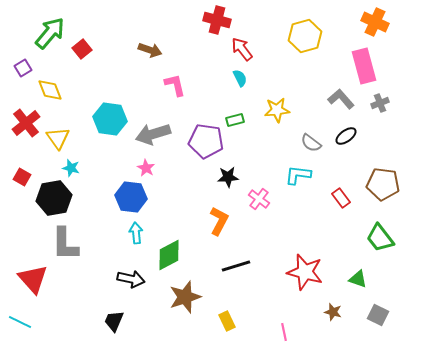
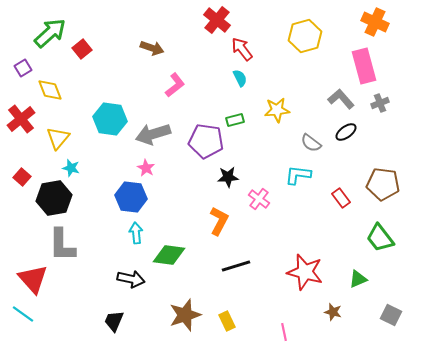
red cross at (217, 20): rotated 24 degrees clockwise
green arrow at (50, 33): rotated 8 degrees clockwise
brown arrow at (150, 50): moved 2 px right, 2 px up
pink L-shape at (175, 85): rotated 65 degrees clockwise
red cross at (26, 123): moved 5 px left, 4 px up
black ellipse at (346, 136): moved 4 px up
yellow triangle at (58, 138): rotated 15 degrees clockwise
red square at (22, 177): rotated 12 degrees clockwise
gray L-shape at (65, 244): moved 3 px left, 1 px down
green diamond at (169, 255): rotated 36 degrees clockwise
green triangle at (358, 279): rotated 42 degrees counterclockwise
brown star at (185, 297): moved 18 px down
gray square at (378, 315): moved 13 px right
cyan line at (20, 322): moved 3 px right, 8 px up; rotated 10 degrees clockwise
